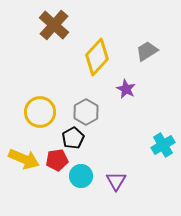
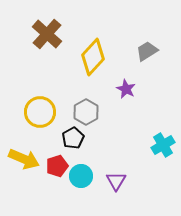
brown cross: moved 7 px left, 9 px down
yellow diamond: moved 4 px left
red pentagon: moved 6 px down; rotated 10 degrees counterclockwise
